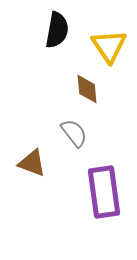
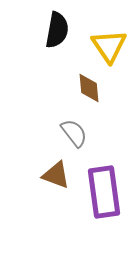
brown diamond: moved 2 px right, 1 px up
brown triangle: moved 24 px right, 12 px down
